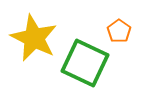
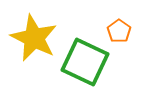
green square: moved 1 px up
